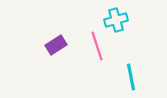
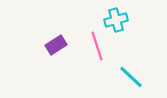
cyan line: rotated 36 degrees counterclockwise
